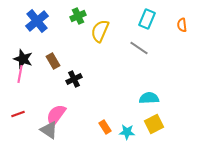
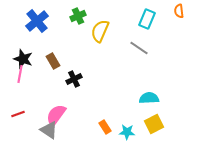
orange semicircle: moved 3 px left, 14 px up
